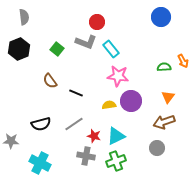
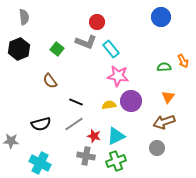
black line: moved 9 px down
